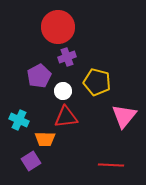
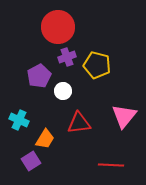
yellow pentagon: moved 17 px up
red triangle: moved 13 px right, 6 px down
orange trapezoid: rotated 60 degrees counterclockwise
